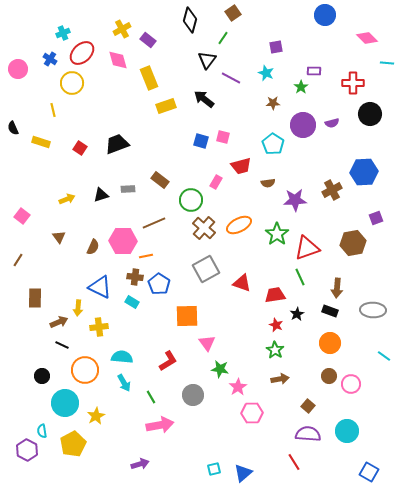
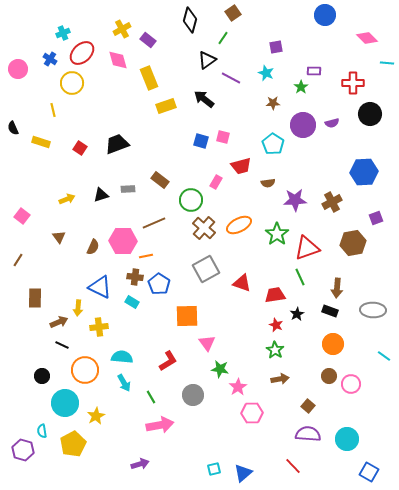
black triangle at (207, 60): rotated 18 degrees clockwise
brown cross at (332, 190): moved 12 px down
orange circle at (330, 343): moved 3 px right, 1 px down
cyan circle at (347, 431): moved 8 px down
purple hexagon at (27, 450): moved 4 px left; rotated 10 degrees counterclockwise
red line at (294, 462): moved 1 px left, 4 px down; rotated 12 degrees counterclockwise
